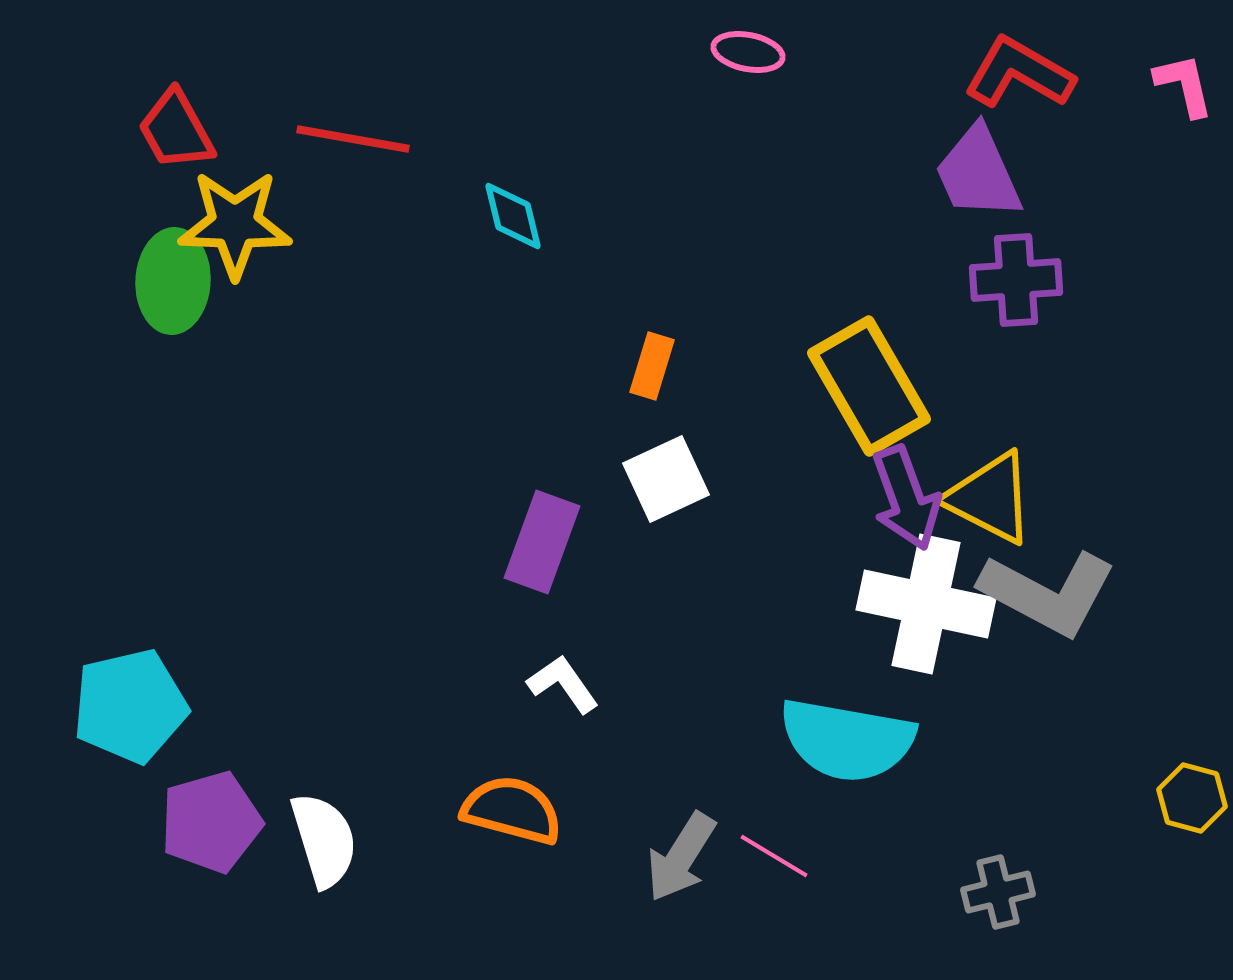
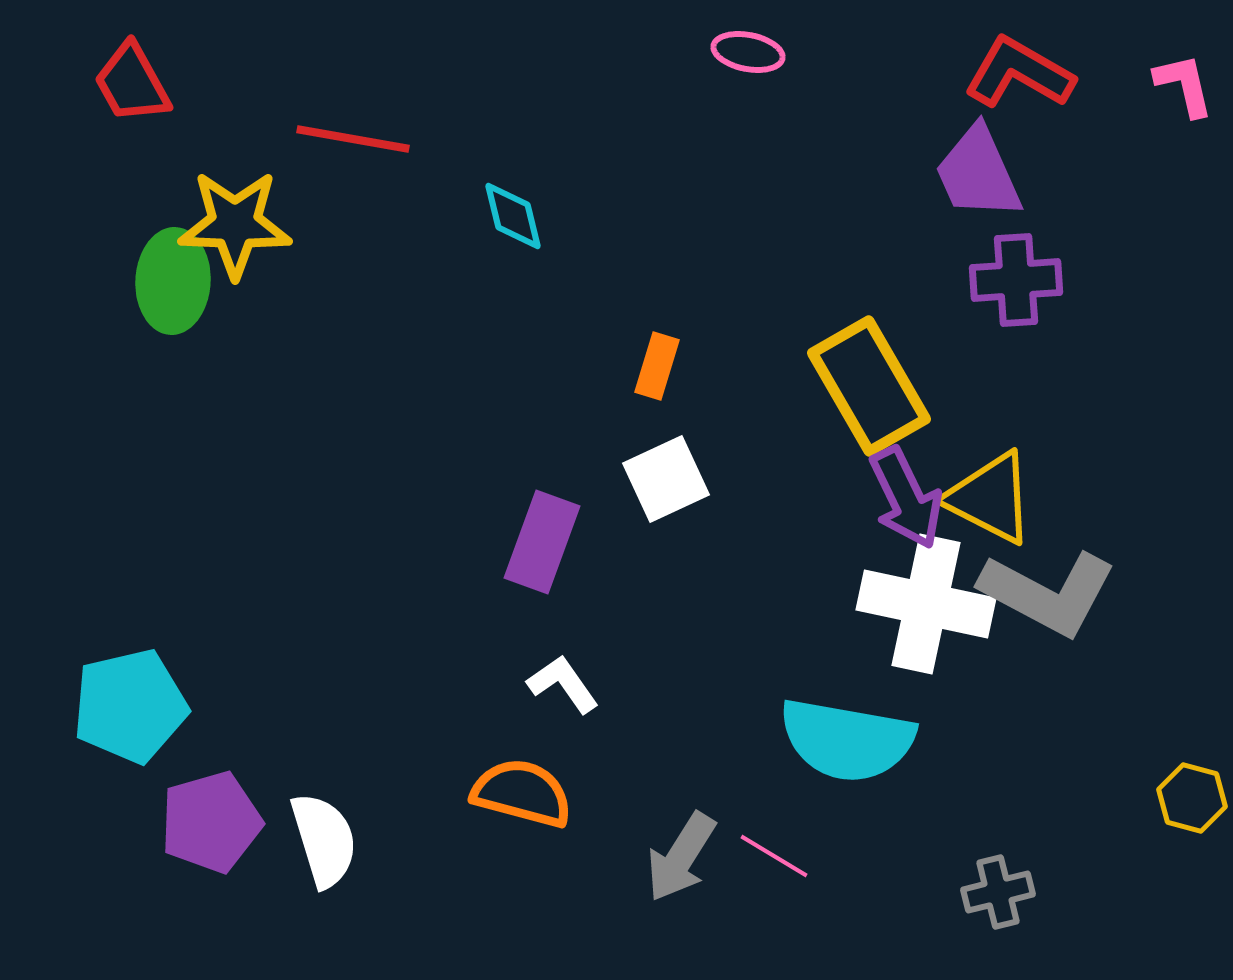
red trapezoid: moved 44 px left, 47 px up
orange rectangle: moved 5 px right
purple arrow: rotated 6 degrees counterclockwise
orange semicircle: moved 10 px right, 17 px up
